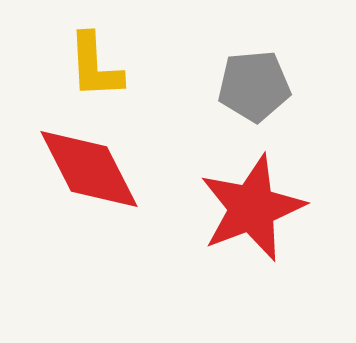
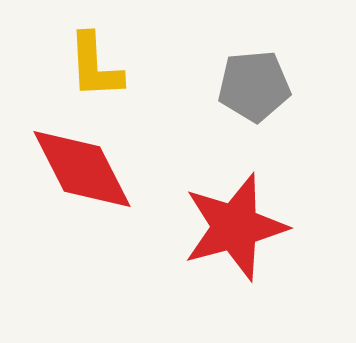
red diamond: moved 7 px left
red star: moved 17 px left, 19 px down; rotated 6 degrees clockwise
